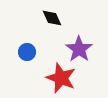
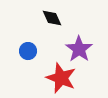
blue circle: moved 1 px right, 1 px up
